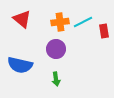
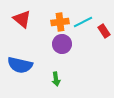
red rectangle: rotated 24 degrees counterclockwise
purple circle: moved 6 px right, 5 px up
